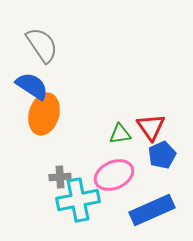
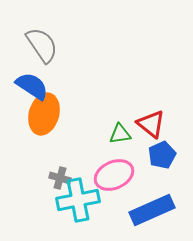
red triangle: moved 3 px up; rotated 16 degrees counterclockwise
gray cross: moved 1 px down; rotated 20 degrees clockwise
